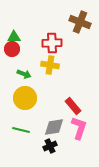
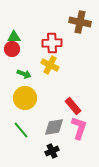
brown cross: rotated 10 degrees counterclockwise
yellow cross: rotated 18 degrees clockwise
green line: rotated 36 degrees clockwise
black cross: moved 2 px right, 5 px down
